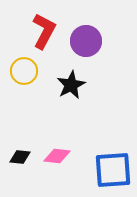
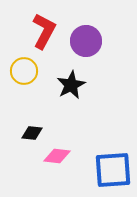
black diamond: moved 12 px right, 24 px up
